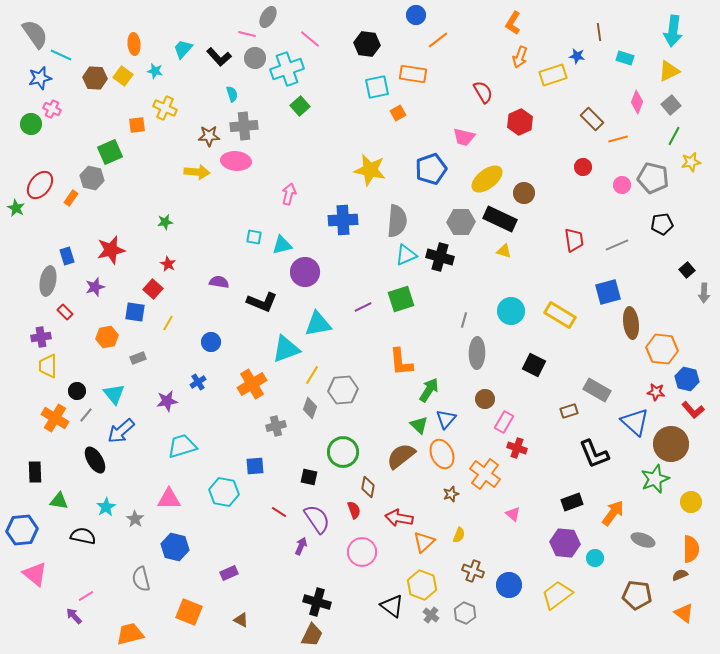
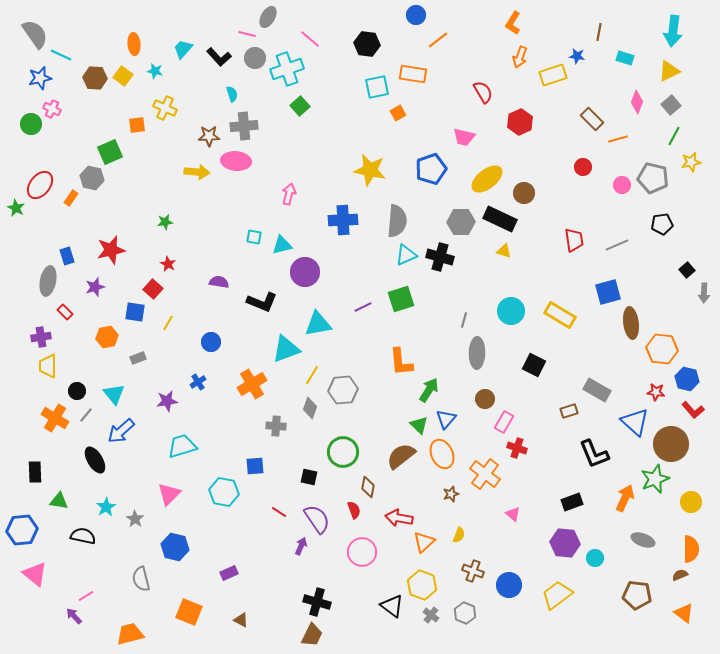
brown line at (599, 32): rotated 18 degrees clockwise
gray cross at (276, 426): rotated 18 degrees clockwise
pink triangle at (169, 499): moved 5 px up; rotated 45 degrees counterclockwise
orange arrow at (613, 513): moved 12 px right, 15 px up; rotated 12 degrees counterclockwise
